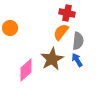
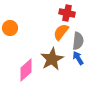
blue arrow: moved 1 px right, 2 px up
